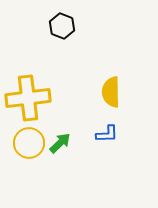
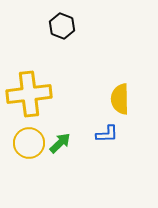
yellow semicircle: moved 9 px right, 7 px down
yellow cross: moved 1 px right, 4 px up
